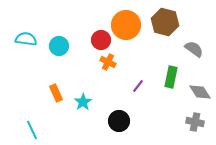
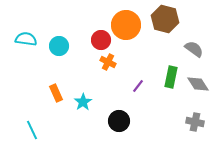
brown hexagon: moved 3 px up
gray diamond: moved 2 px left, 8 px up
